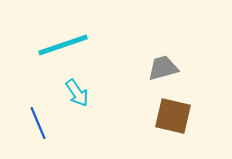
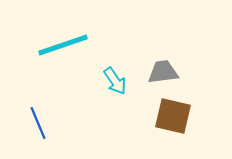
gray trapezoid: moved 4 px down; rotated 8 degrees clockwise
cyan arrow: moved 38 px right, 12 px up
